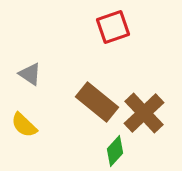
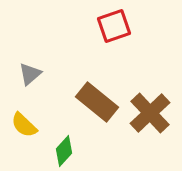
red square: moved 1 px right, 1 px up
gray triangle: rotated 45 degrees clockwise
brown cross: moved 6 px right
green diamond: moved 51 px left
